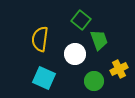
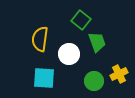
green trapezoid: moved 2 px left, 2 px down
white circle: moved 6 px left
yellow cross: moved 5 px down
cyan square: rotated 20 degrees counterclockwise
